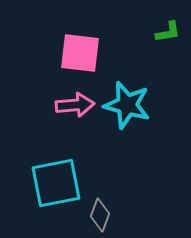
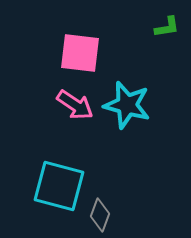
green L-shape: moved 1 px left, 5 px up
pink arrow: rotated 39 degrees clockwise
cyan square: moved 3 px right, 3 px down; rotated 26 degrees clockwise
